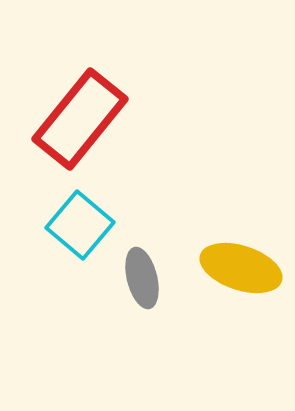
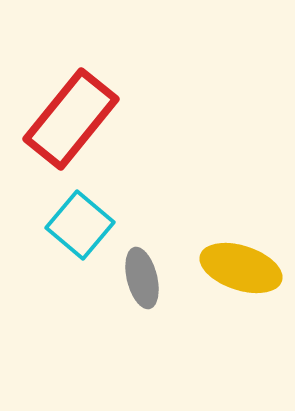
red rectangle: moved 9 px left
